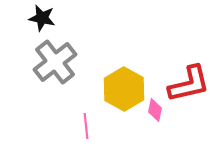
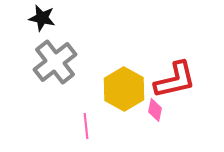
red L-shape: moved 14 px left, 4 px up
